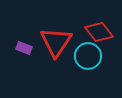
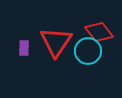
purple rectangle: rotated 70 degrees clockwise
cyan circle: moved 5 px up
